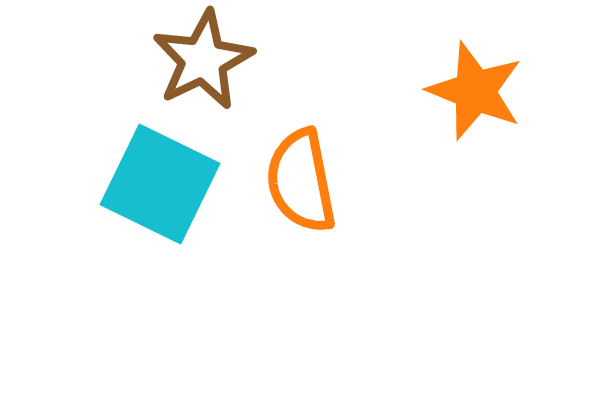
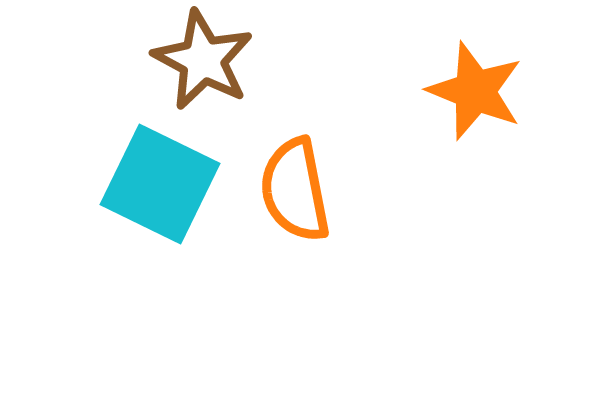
brown star: rotated 18 degrees counterclockwise
orange semicircle: moved 6 px left, 9 px down
